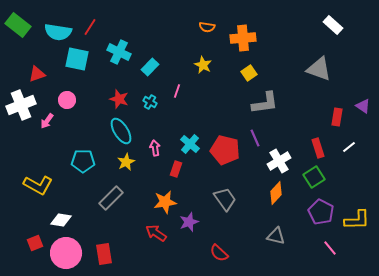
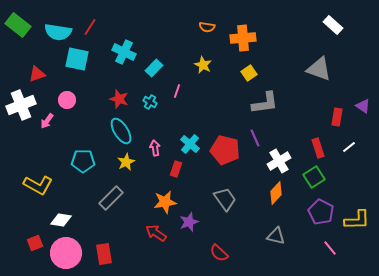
cyan cross at (119, 52): moved 5 px right
cyan rectangle at (150, 67): moved 4 px right, 1 px down
